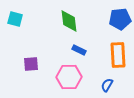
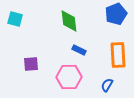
blue pentagon: moved 4 px left, 5 px up; rotated 15 degrees counterclockwise
